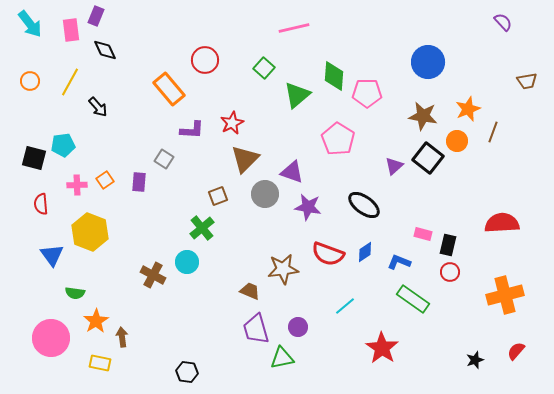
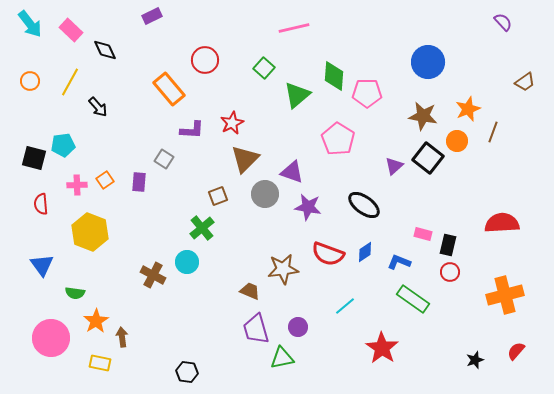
purple rectangle at (96, 16): moved 56 px right; rotated 42 degrees clockwise
pink rectangle at (71, 30): rotated 40 degrees counterclockwise
brown trapezoid at (527, 81): moved 2 px left, 1 px down; rotated 25 degrees counterclockwise
blue triangle at (52, 255): moved 10 px left, 10 px down
